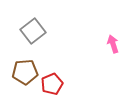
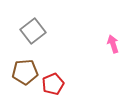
red pentagon: moved 1 px right
